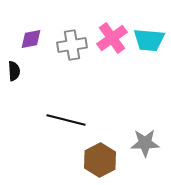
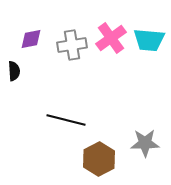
pink cross: moved 1 px left
brown hexagon: moved 1 px left, 1 px up
